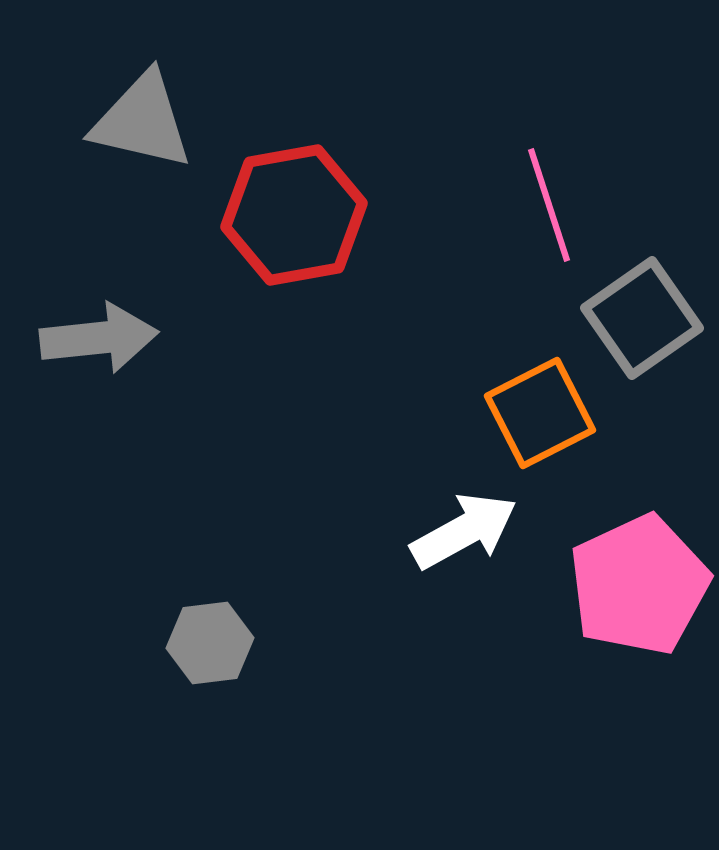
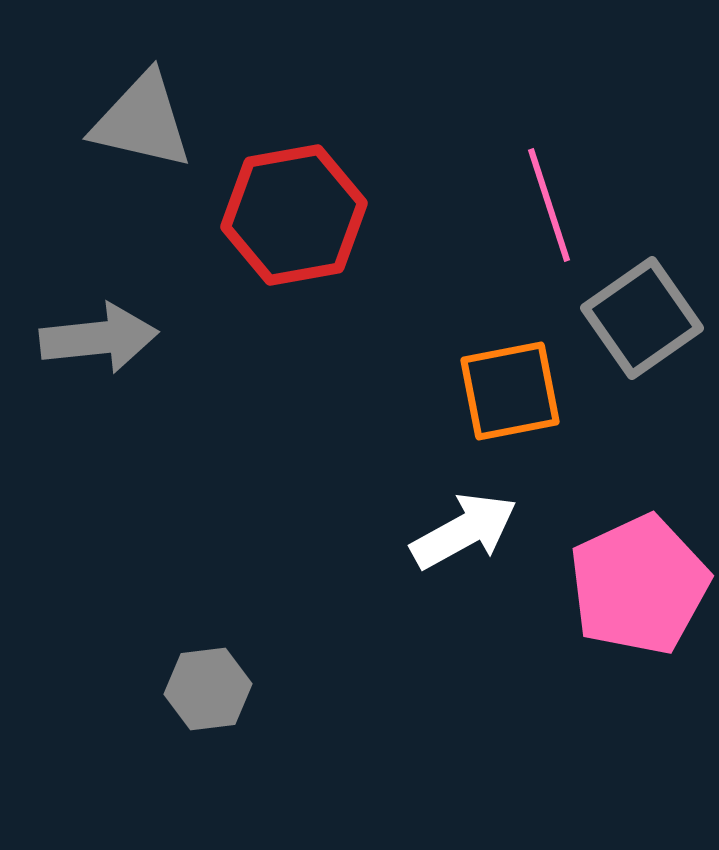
orange square: moved 30 px left, 22 px up; rotated 16 degrees clockwise
gray hexagon: moved 2 px left, 46 px down
